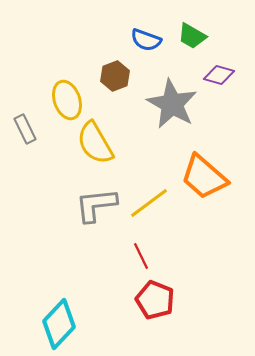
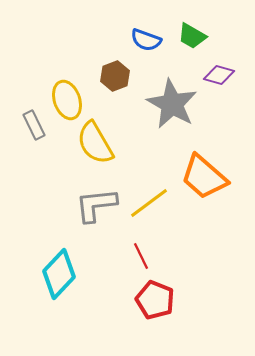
gray rectangle: moved 9 px right, 4 px up
cyan diamond: moved 50 px up
